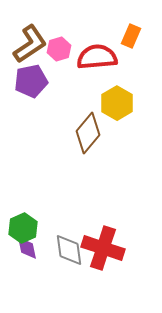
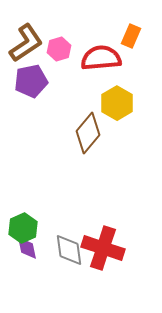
brown L-shape: moved 4 px left, 1 px up
red semicircle: moved 4 px right, 1 px down
